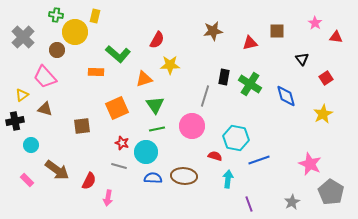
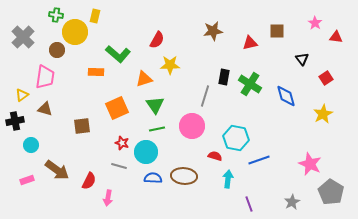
pink trapezoid at (45, 77): rotated 130 degrees counterclockwise
pink rectangle at (27, 180): rotated 64 degrees counterclockwise
